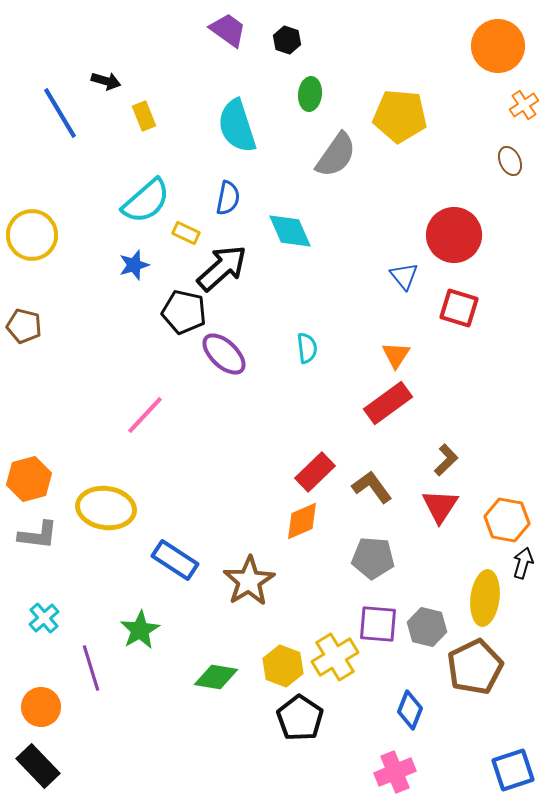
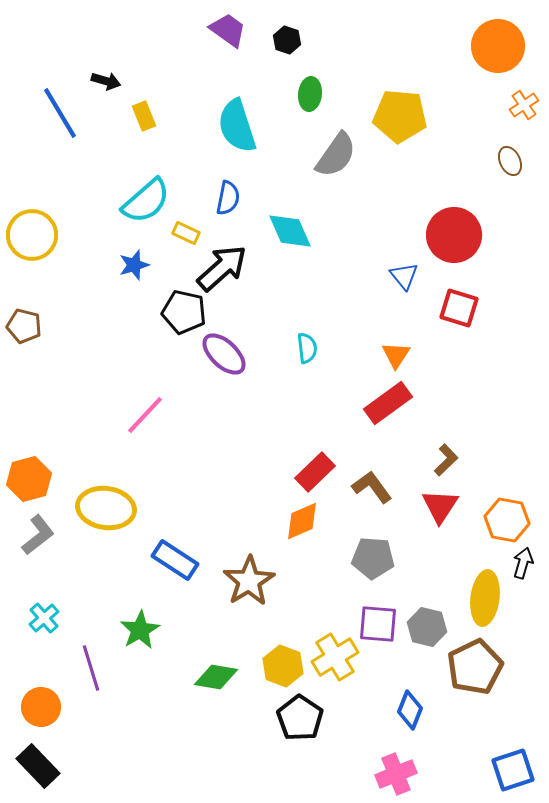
gray L-shape at (38, 535): rotated 45 degrees counterclockwise
pink cross at (395, 772): moved 1 px right, 2 px down
